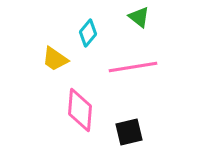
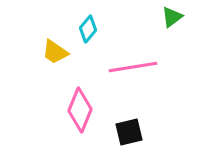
green triangle: moved 33 px right; rotated 45 degrees clockwise
cyan diamond: moved 4 px up
yellow trapezoid: moved 7 px up
pink diamond: rotated 18 degrees clockwise
